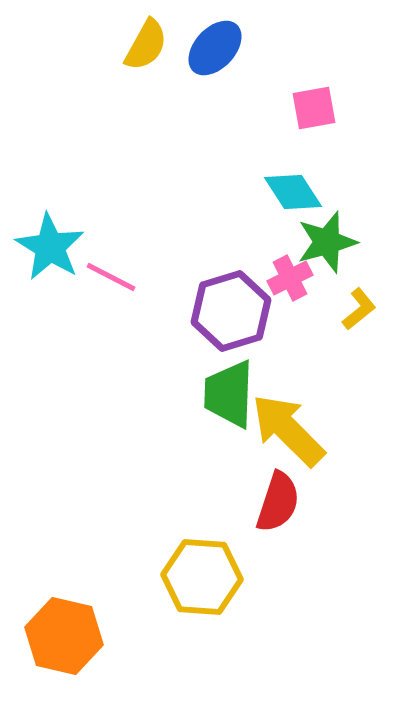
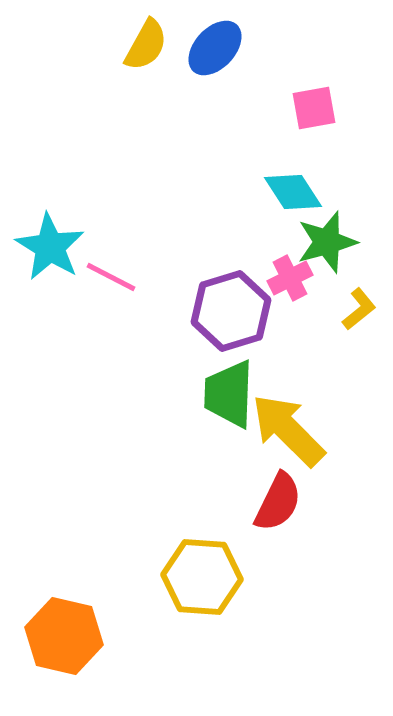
red semicircle: rotated 8 degrees clockwise
